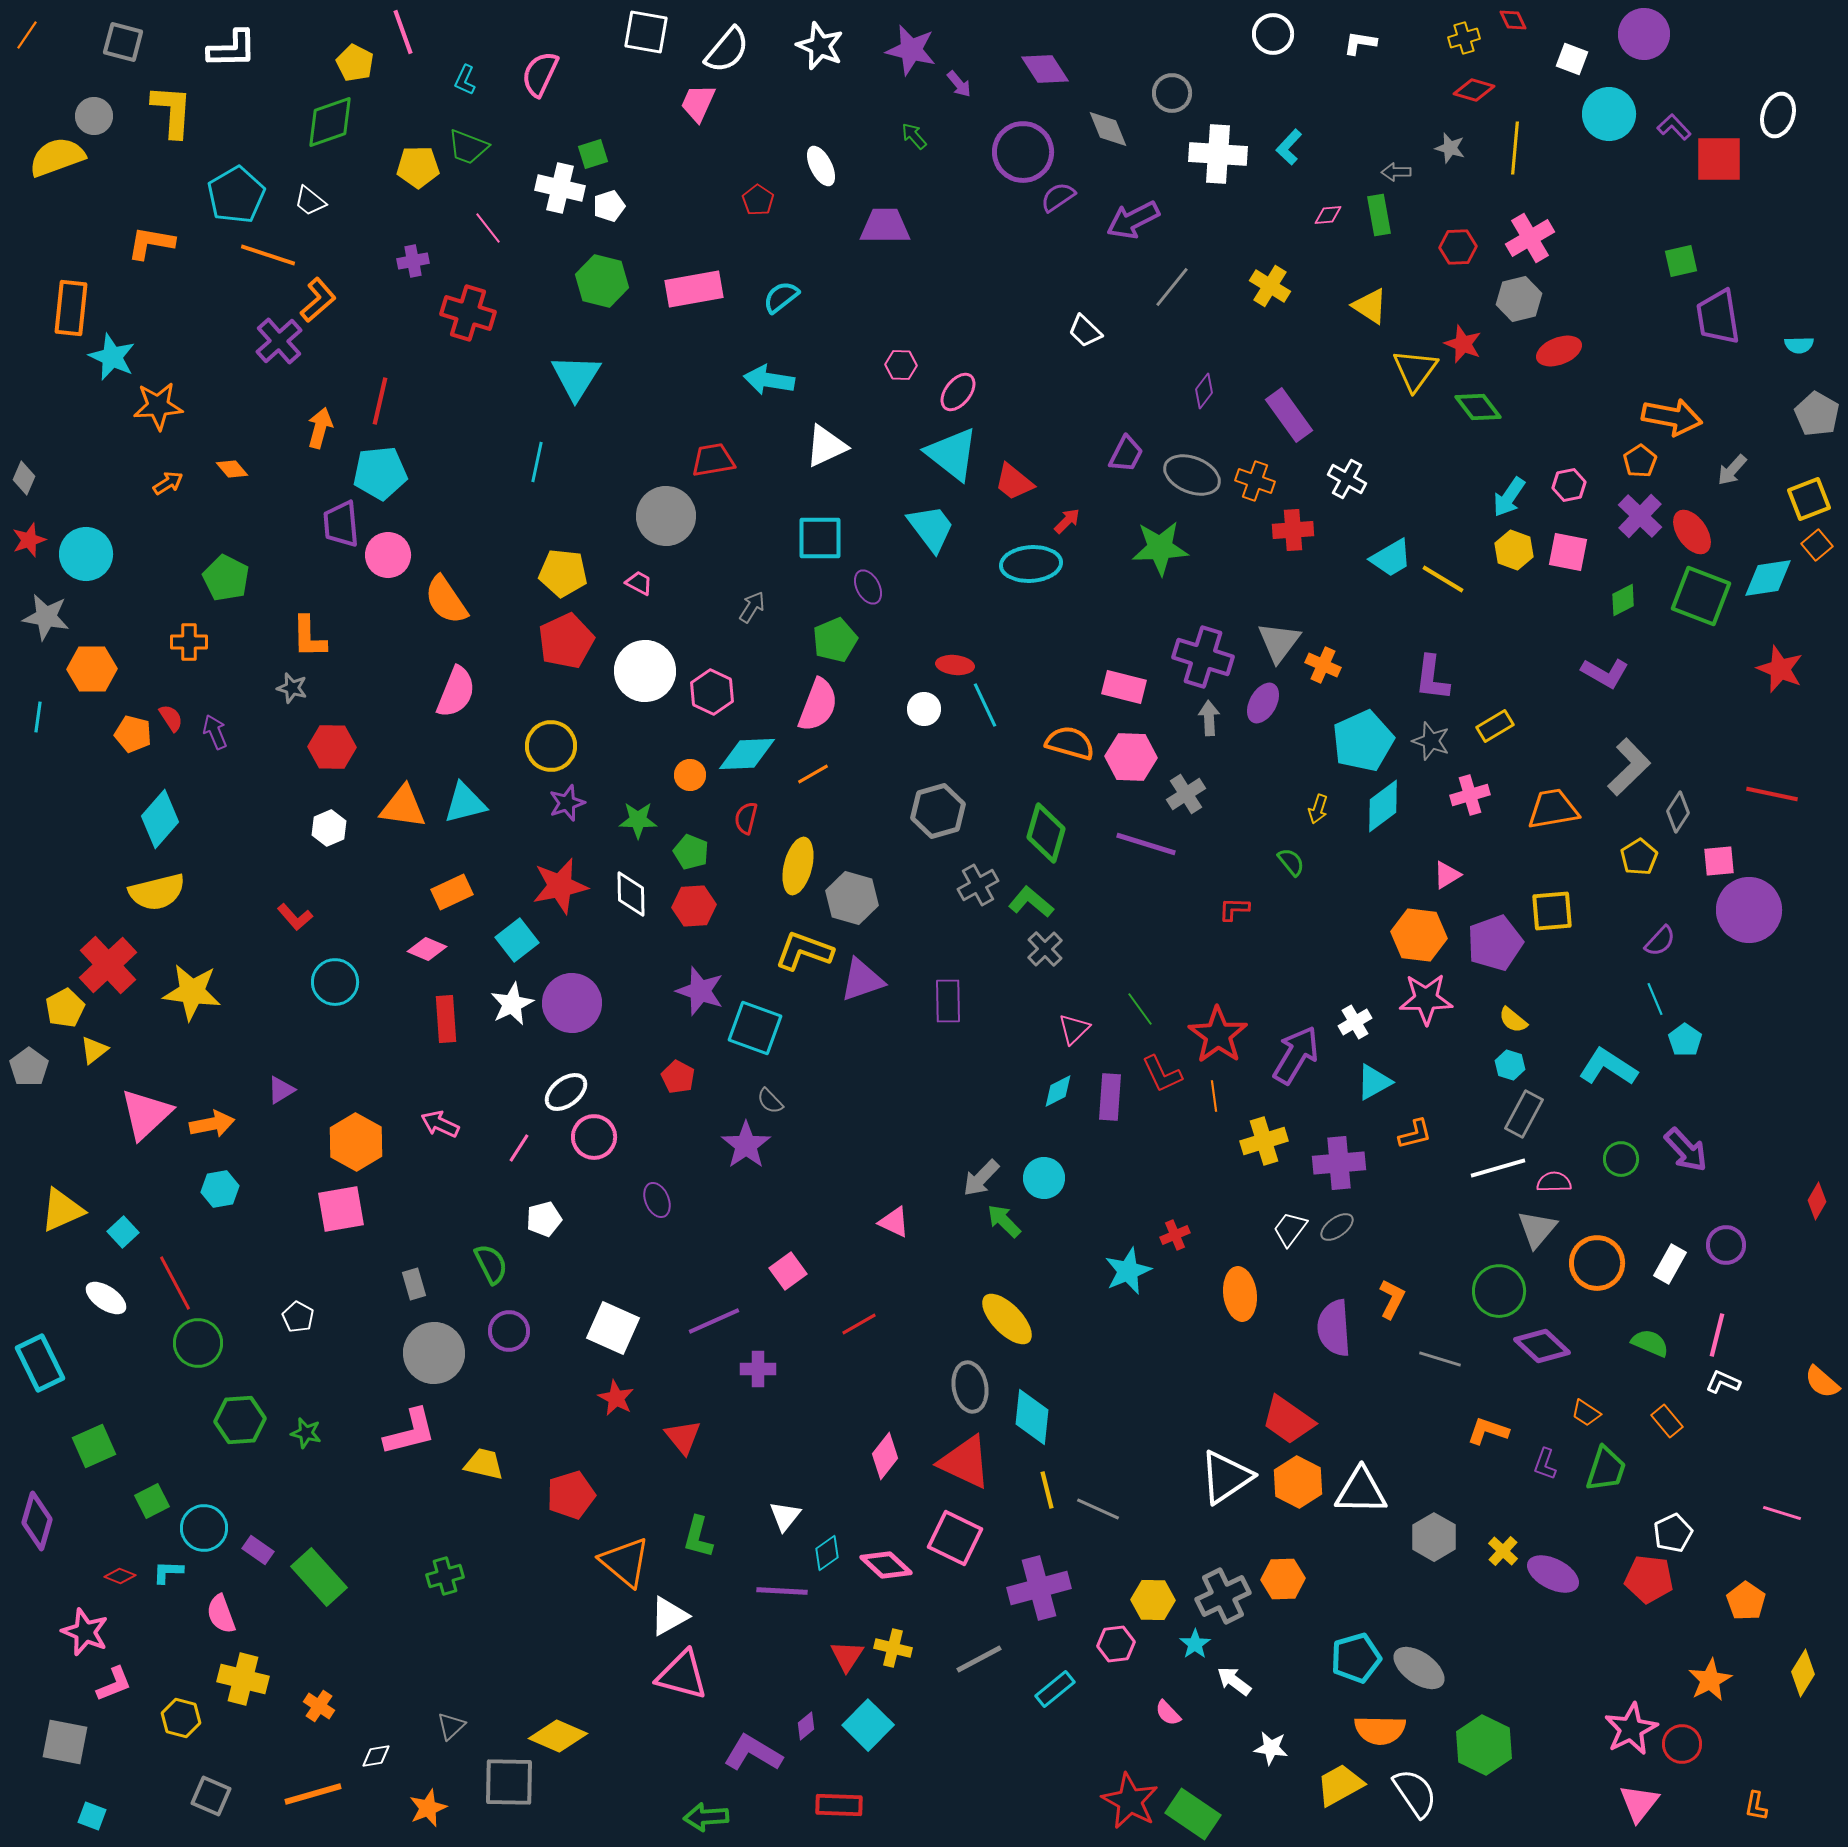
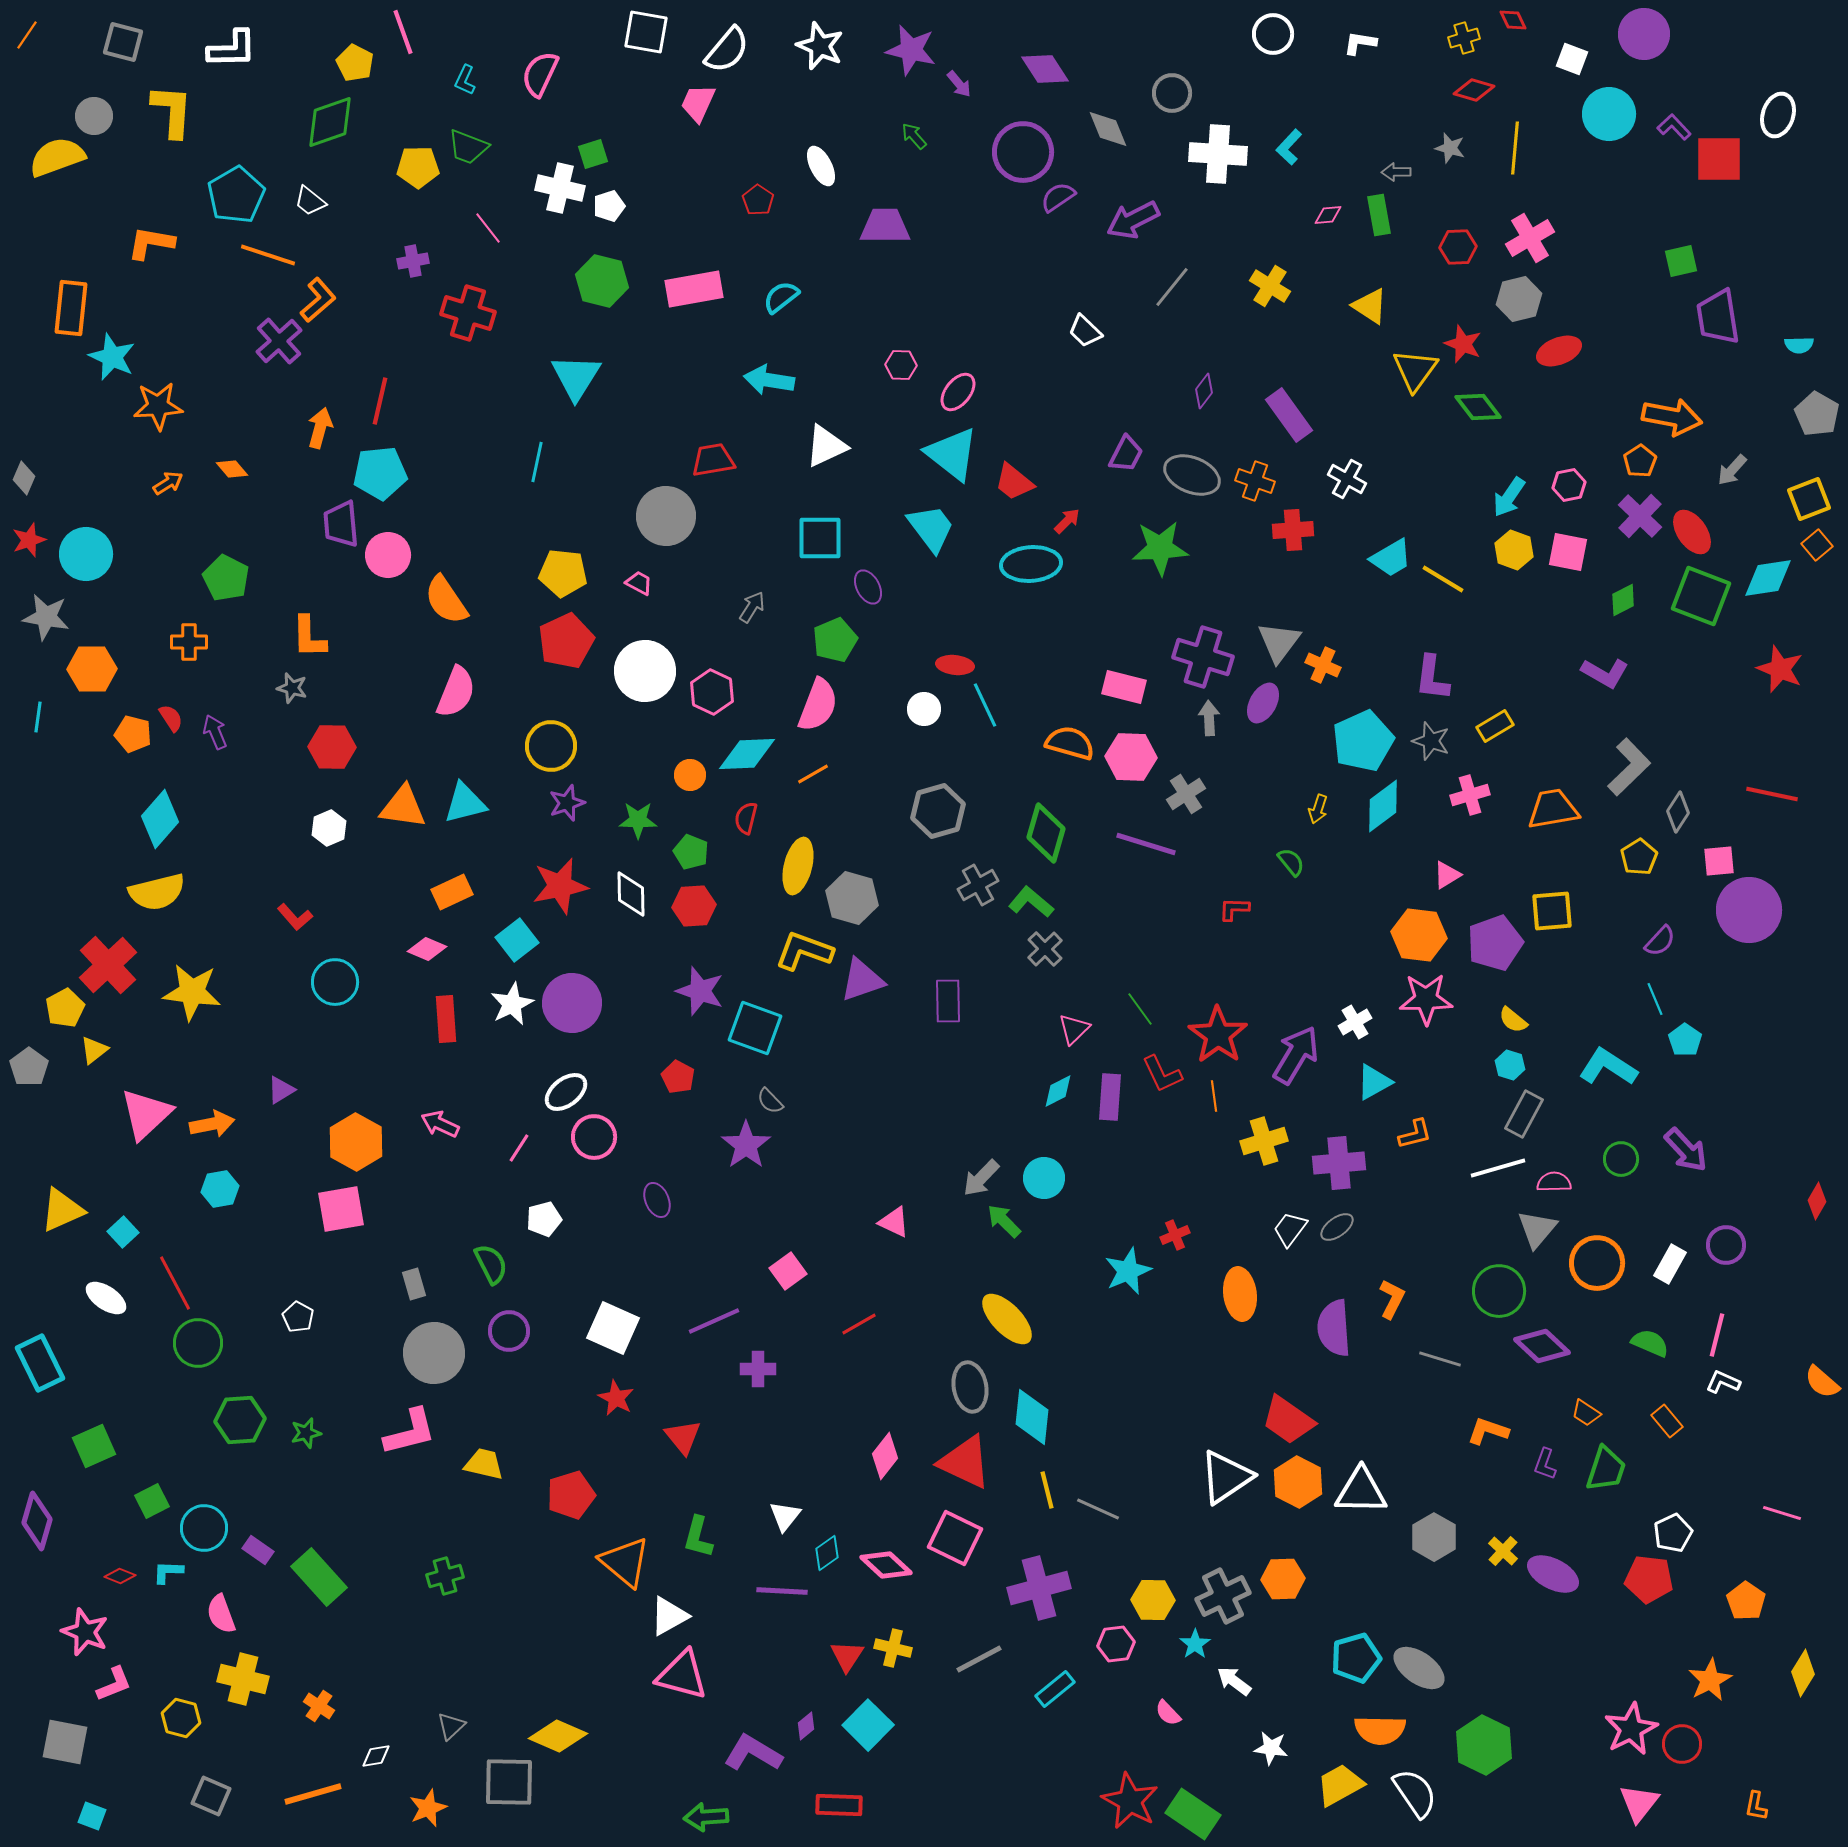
green star at (306, 1433): rotated 28 degrees counterclockwise
